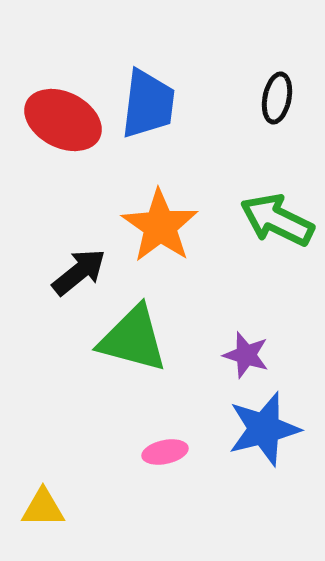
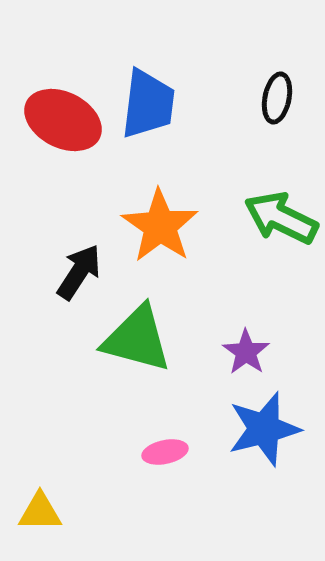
green arrow: moved 4 px right, 2 px up
black arrow: rotated 18 degrees counterclockwise
green triangle: moved 4 px right
purple star: moved 3 px up; rotated 18 degrees clockwise
yellow triangle: moved 3 px left, 4 px down
